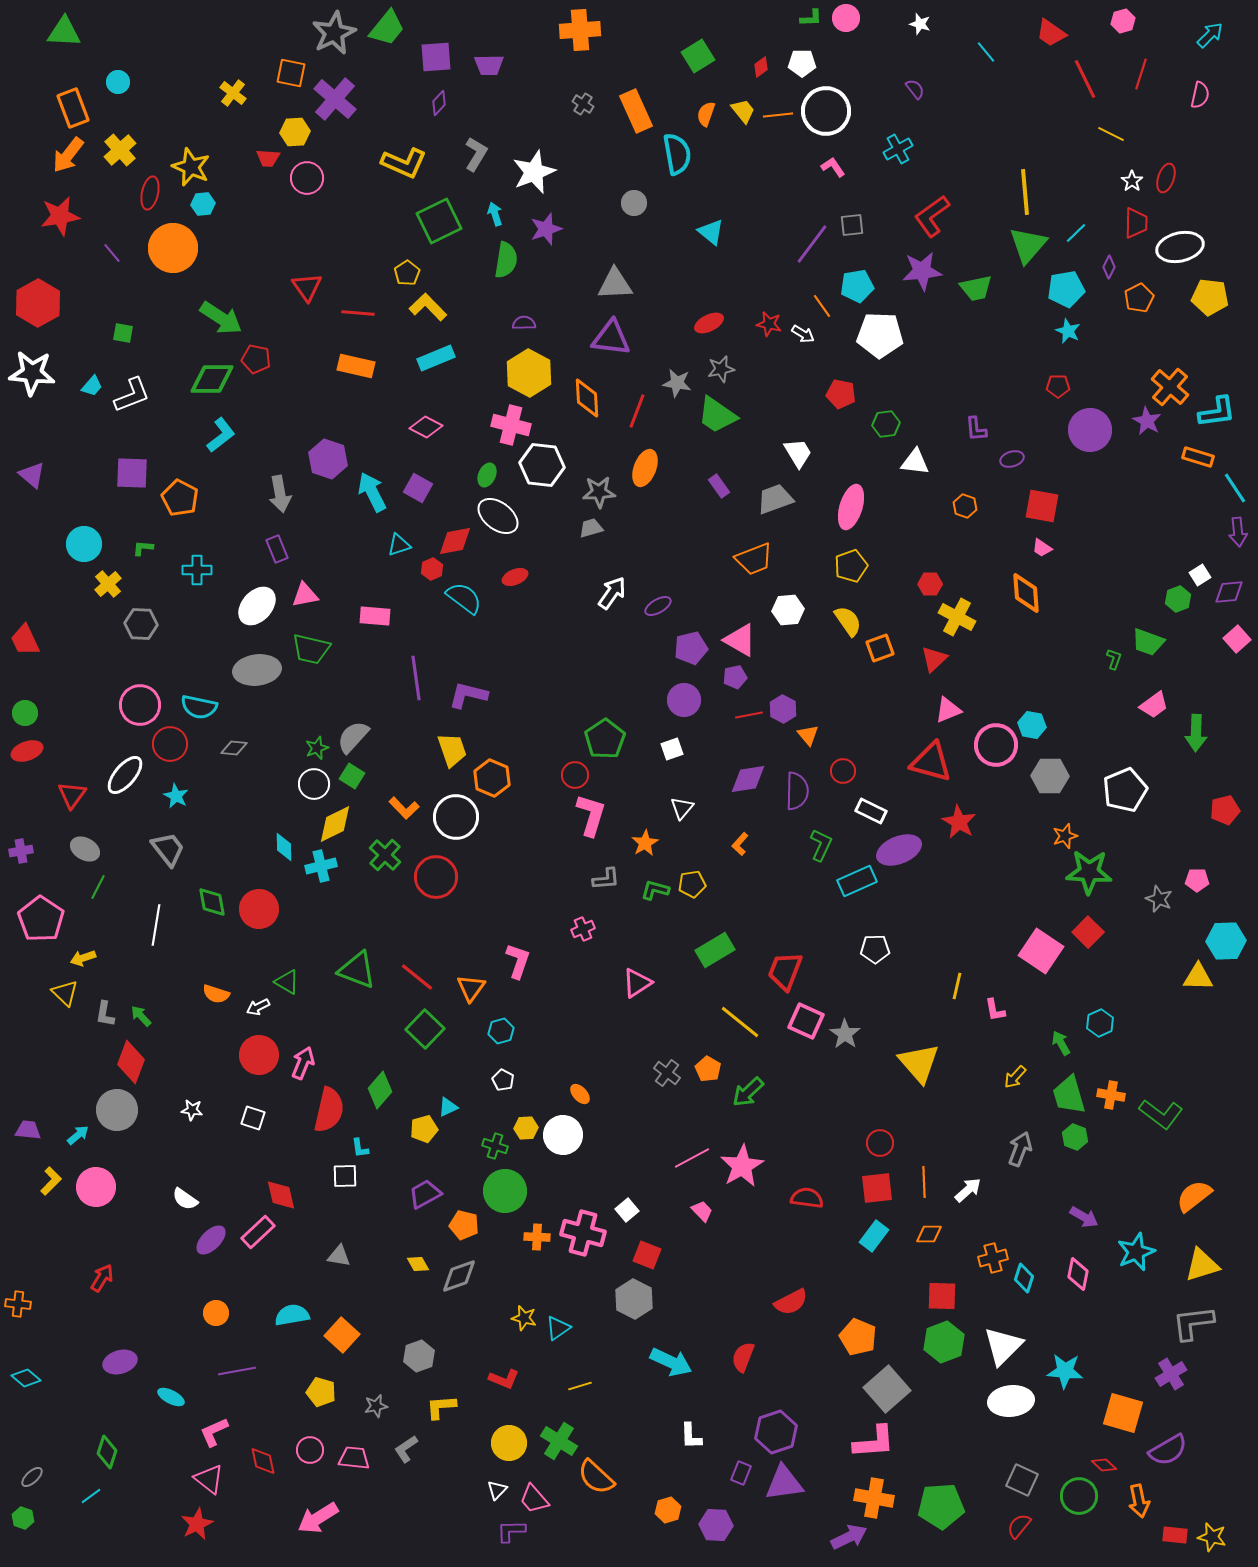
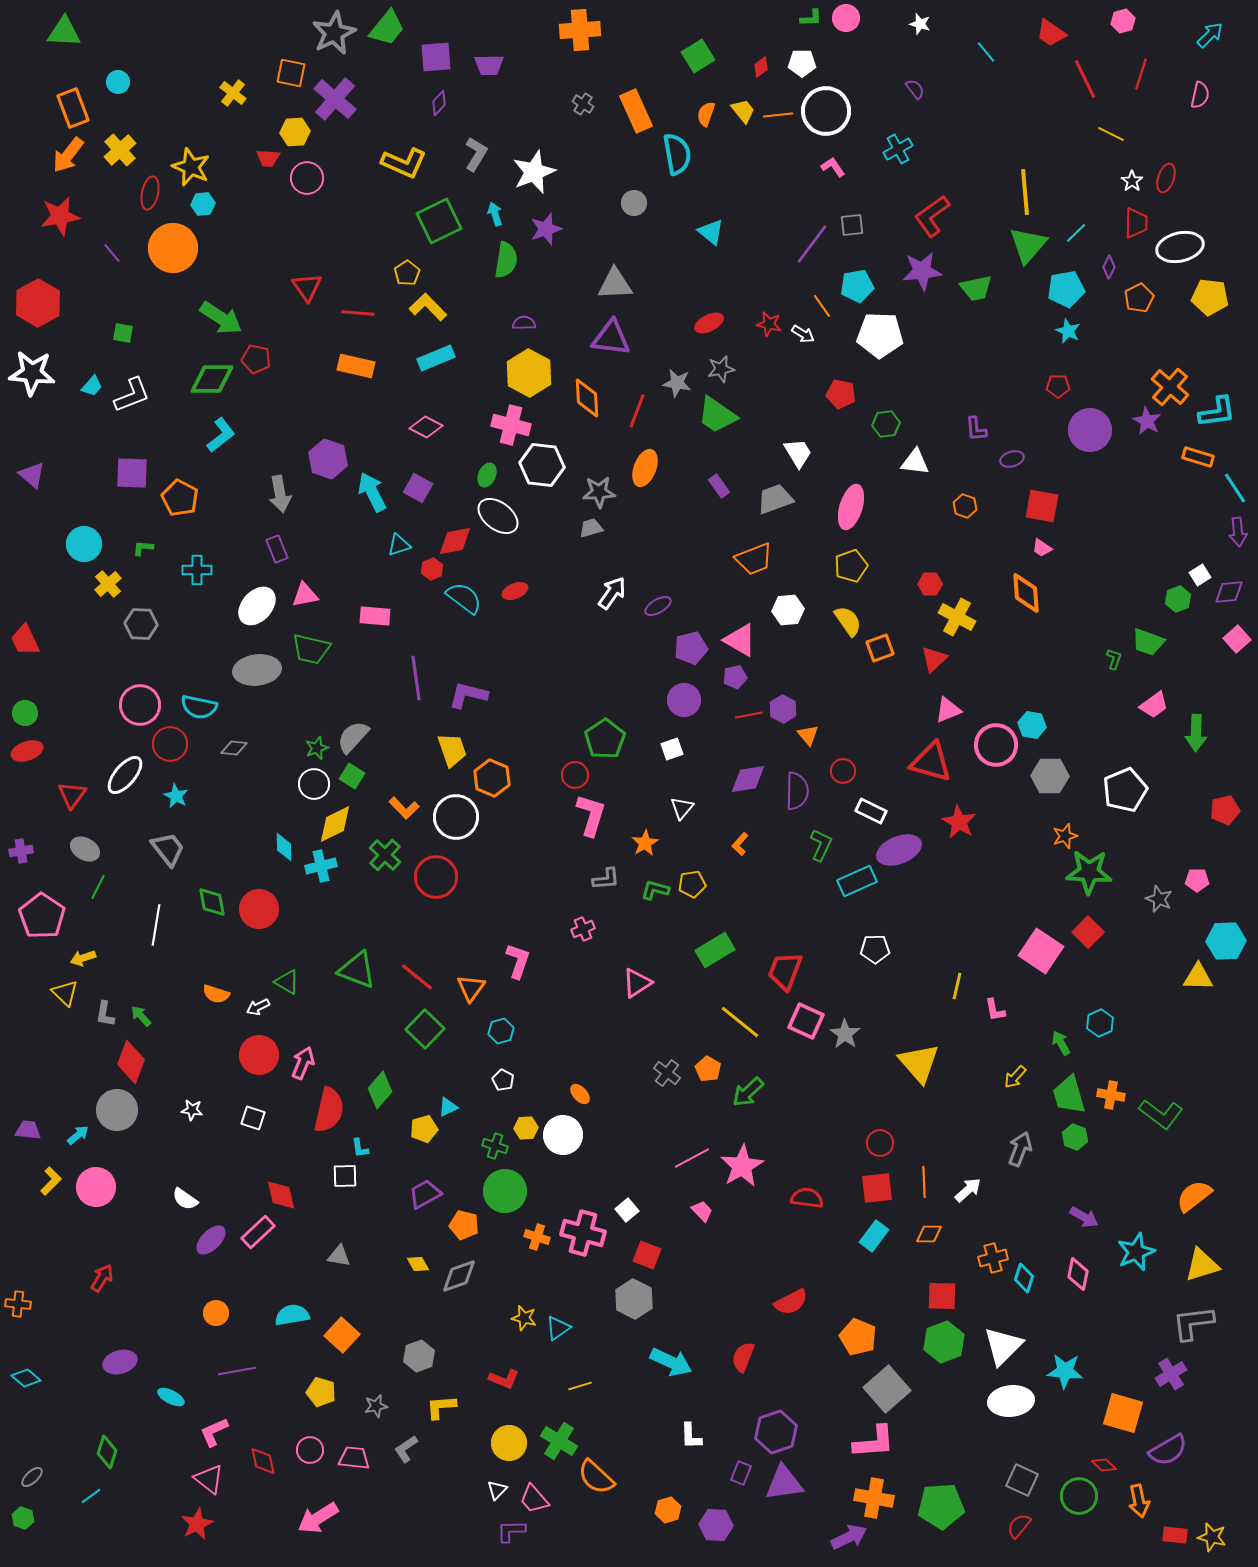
red ellipse at (515, 577): moved 14 px down
pink pentagon at (41, 919): moved 1 px right, 3 px up
orange cross at (537, 1237): rotated 15 degrees clockwise
